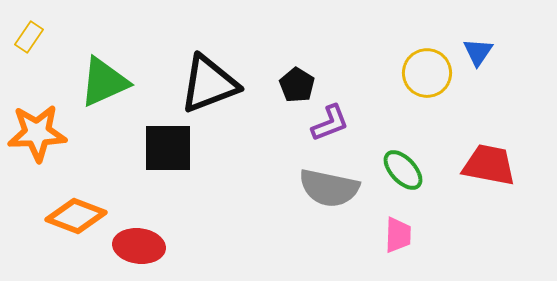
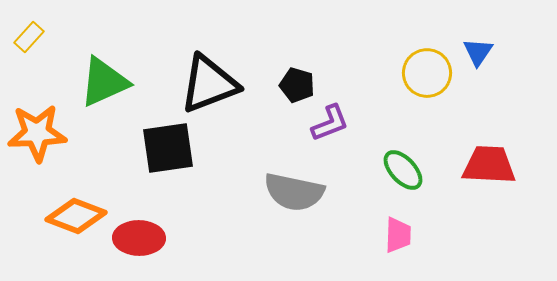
yellow rectangle: rotated 8 degrees clockwise
black pentagon: rotated 16 degrees counterclockwise
black square: rotated 8 degrees counterclockwise
red trapezoid: rotated 8 degrees counterclockwise
gray semicircle: moved 35 px left, 4 px down
red ellipse: moved 8 px up; rotated 6 degrees counterclockwise
